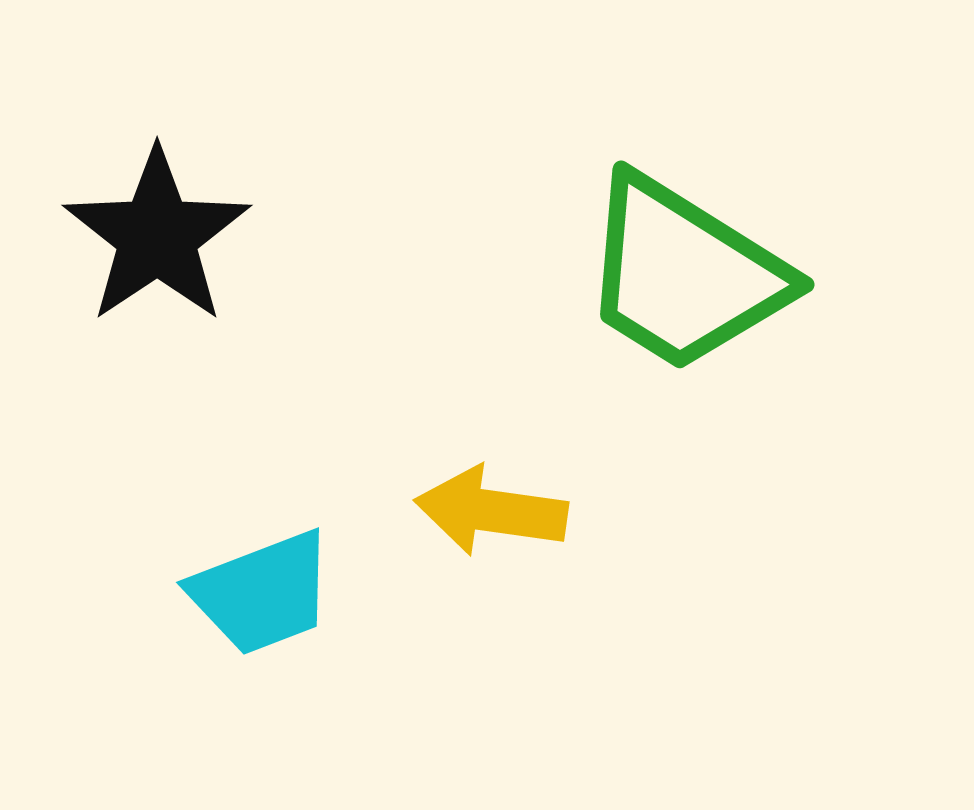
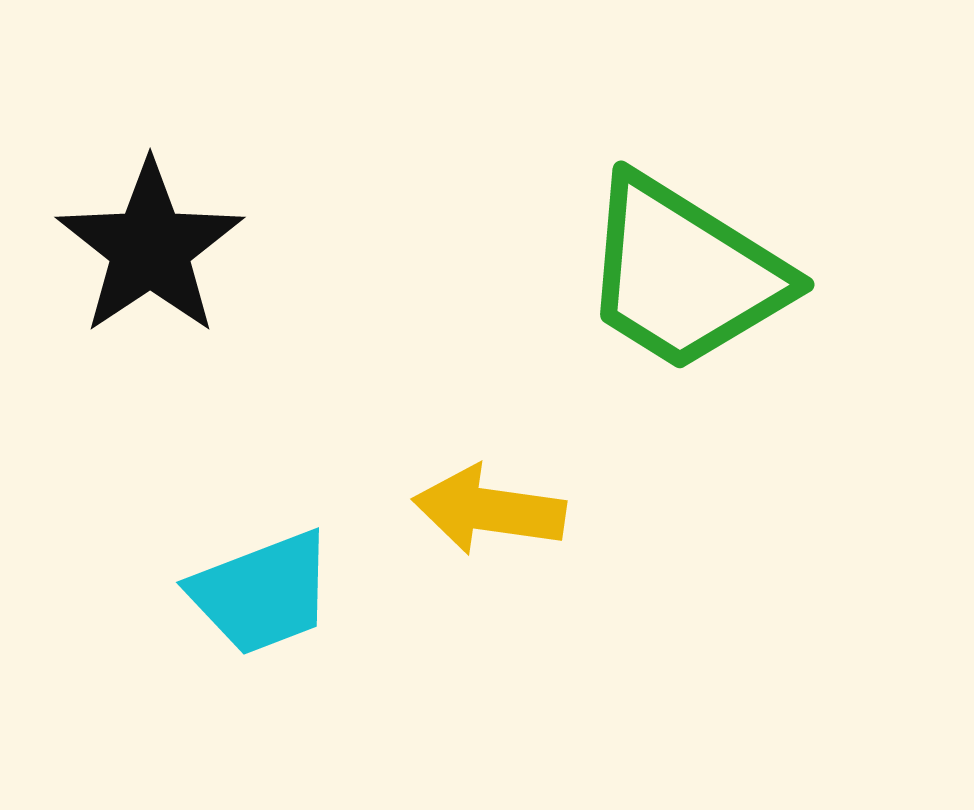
black star: moved 7 px left, 12 px down
yellow arrow: moved 2 px left, 1 px up
